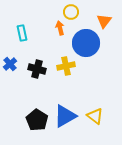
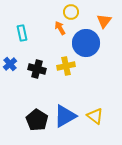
orange arrow: rotated 16 degrees counterclockwise
